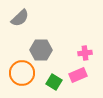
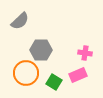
gray semicircle: moved 3 px down
pink cross: rotated 16 degrees clockwise
orange circle: moved 4 px right
